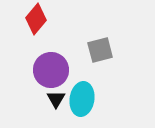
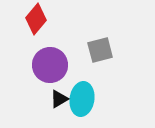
purple circle: moved 1 px left, 5 px up
black triangle: moved 3 px right; rotated 30 degrees clockwise
